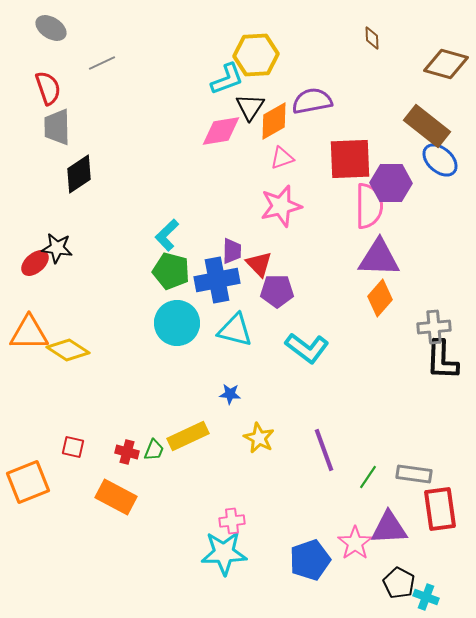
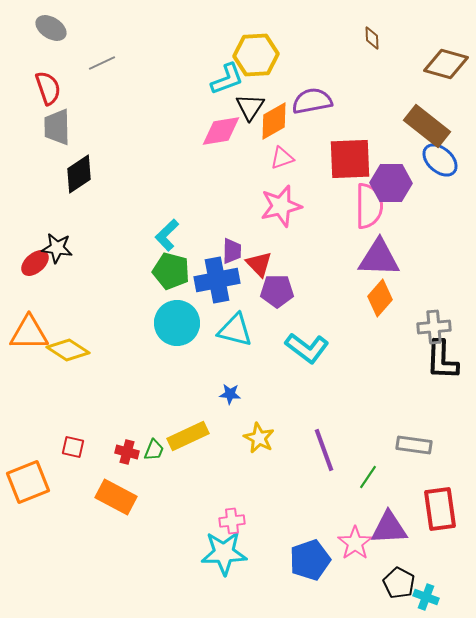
gray rectangle at (414, 474): moved 29 px up
